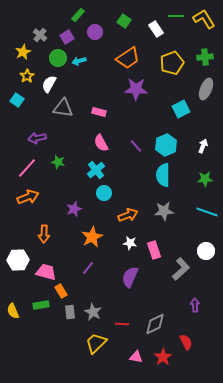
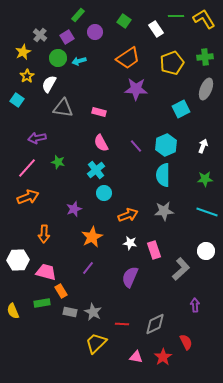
green rectangle at (41, 305): moved 1 px right, 2 px up
gray rectangle at (70, 312): rotated 72 degrees counterclockwise
